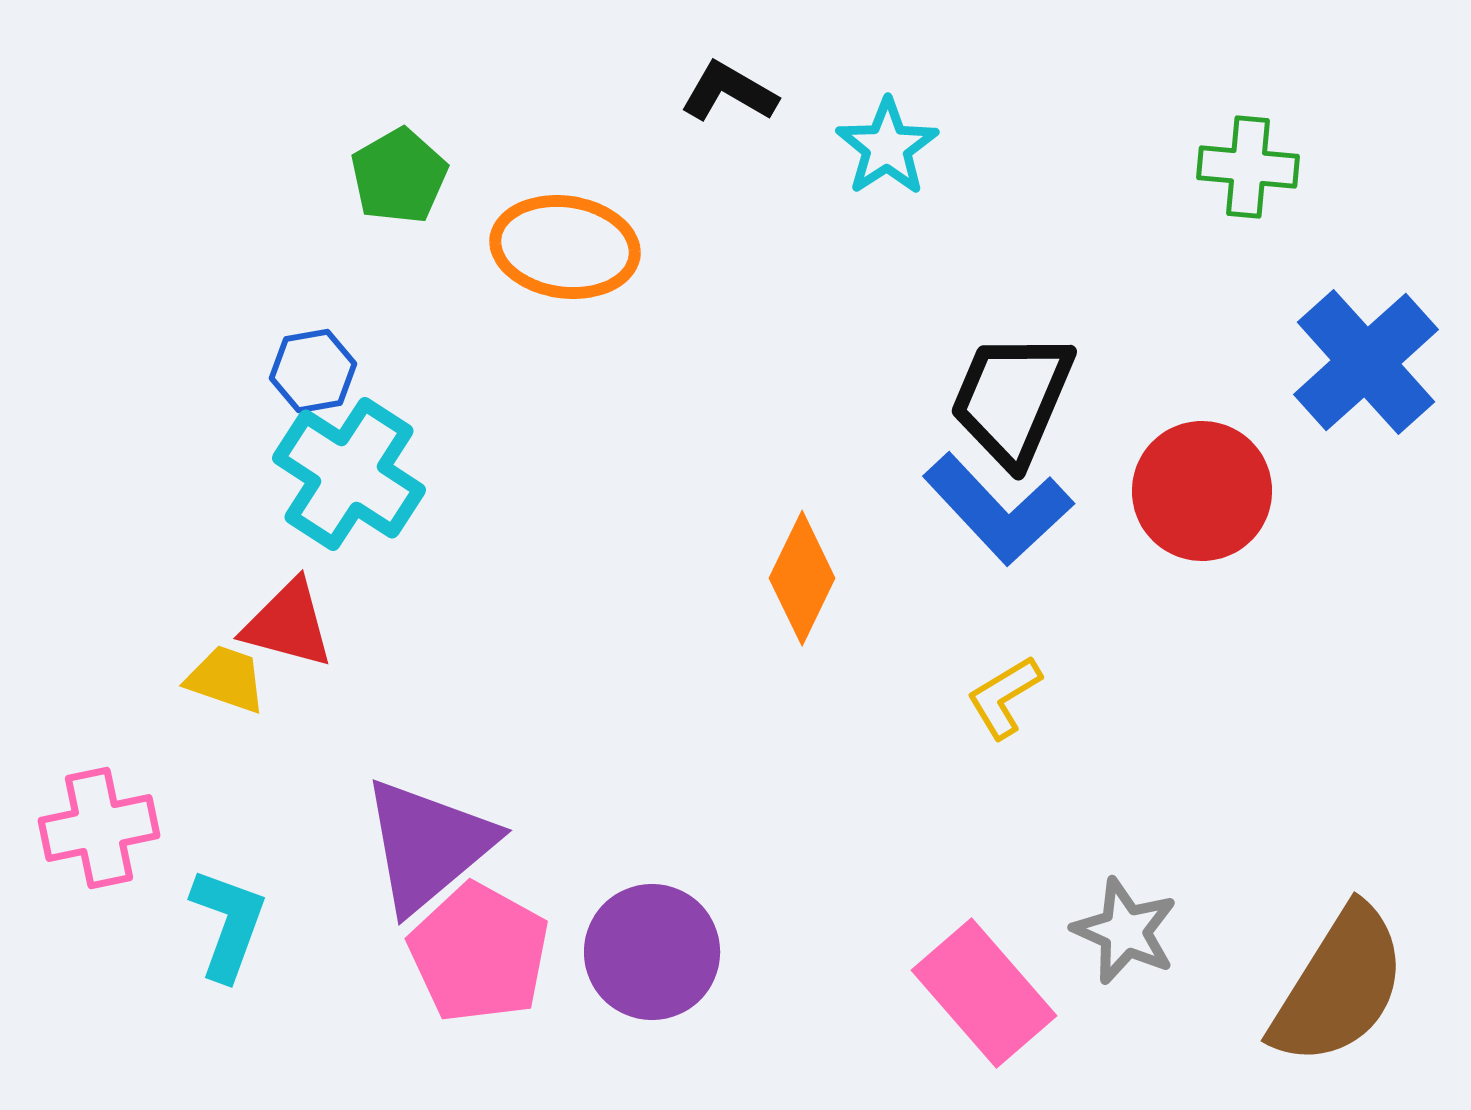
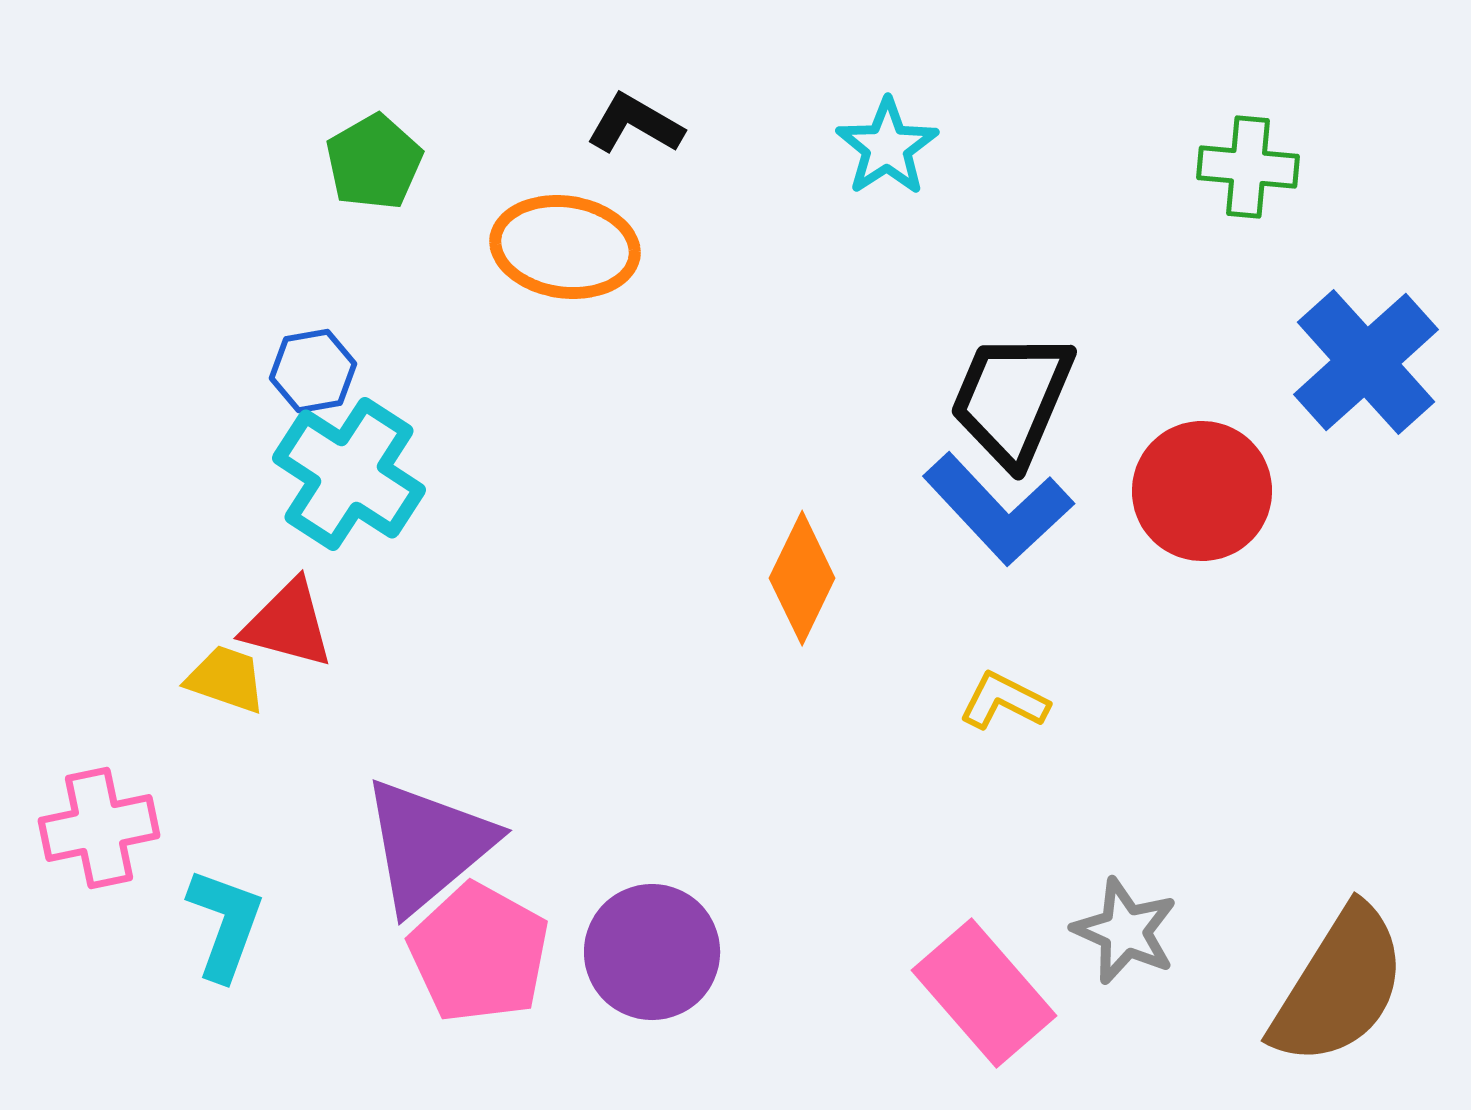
black L-shape: moved 94 px left, 32 px down
green pentagon: moved 25 px left, 14 px up
yellow L-shape: moved 4 px down; rotated 58 degrees clockwise
cyan L-shape: moved 3 px left
